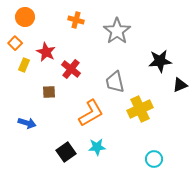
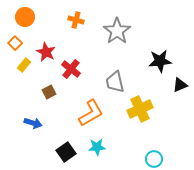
yellow rectangle: rotated 16 degrees clockwise
brown square: rotated 24 degrees counterclockwise
blue arrow: moved 6 px right
